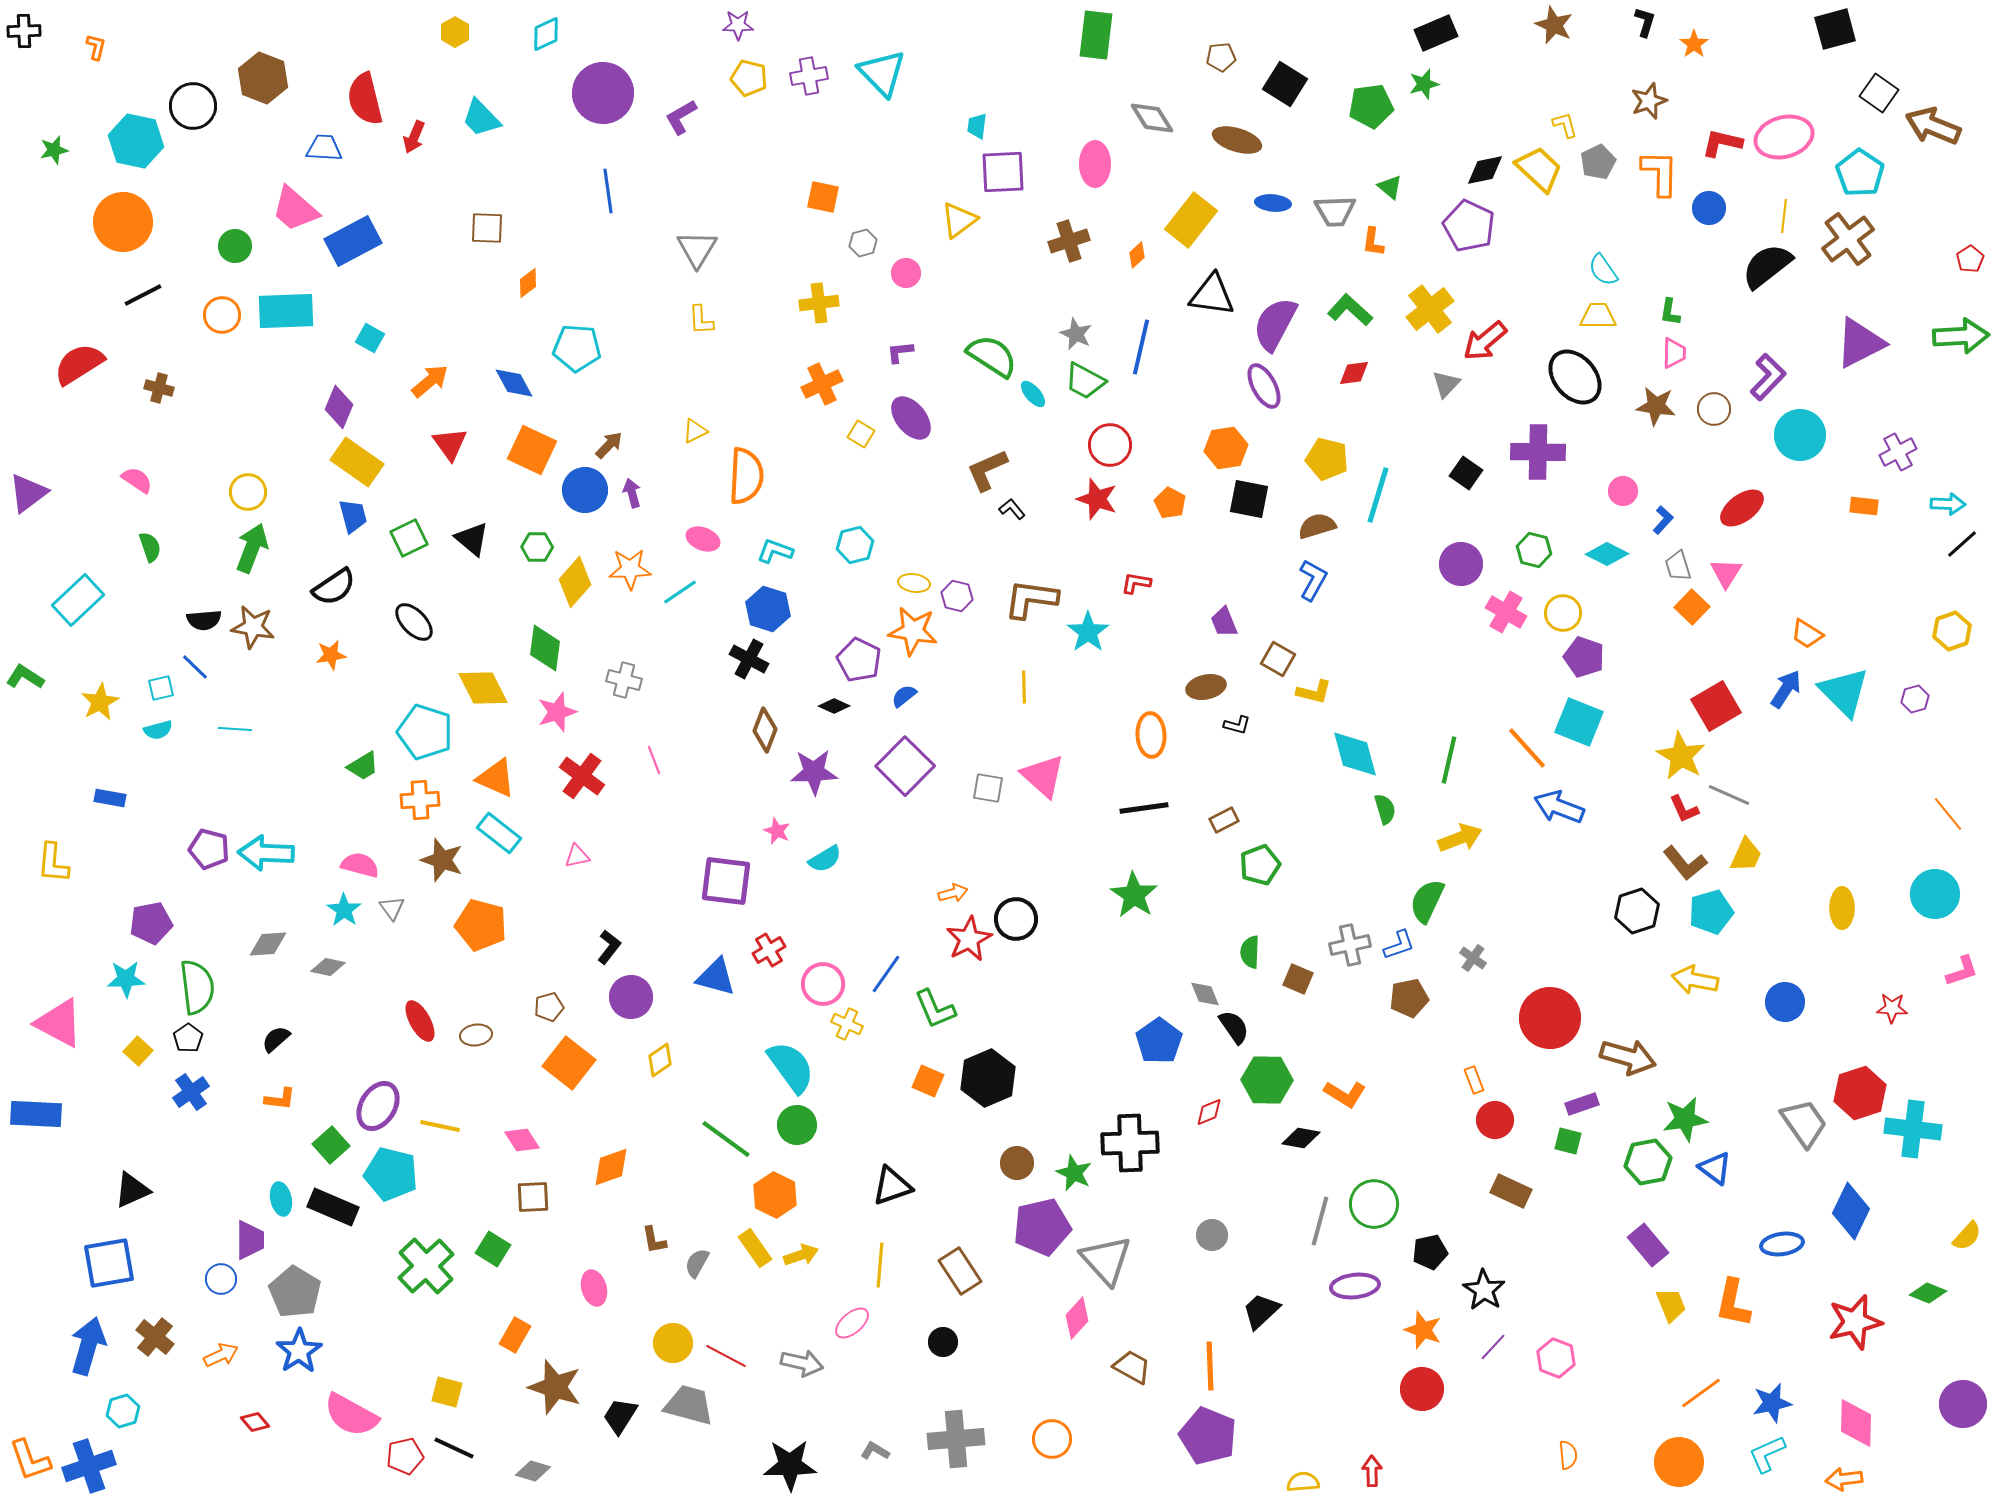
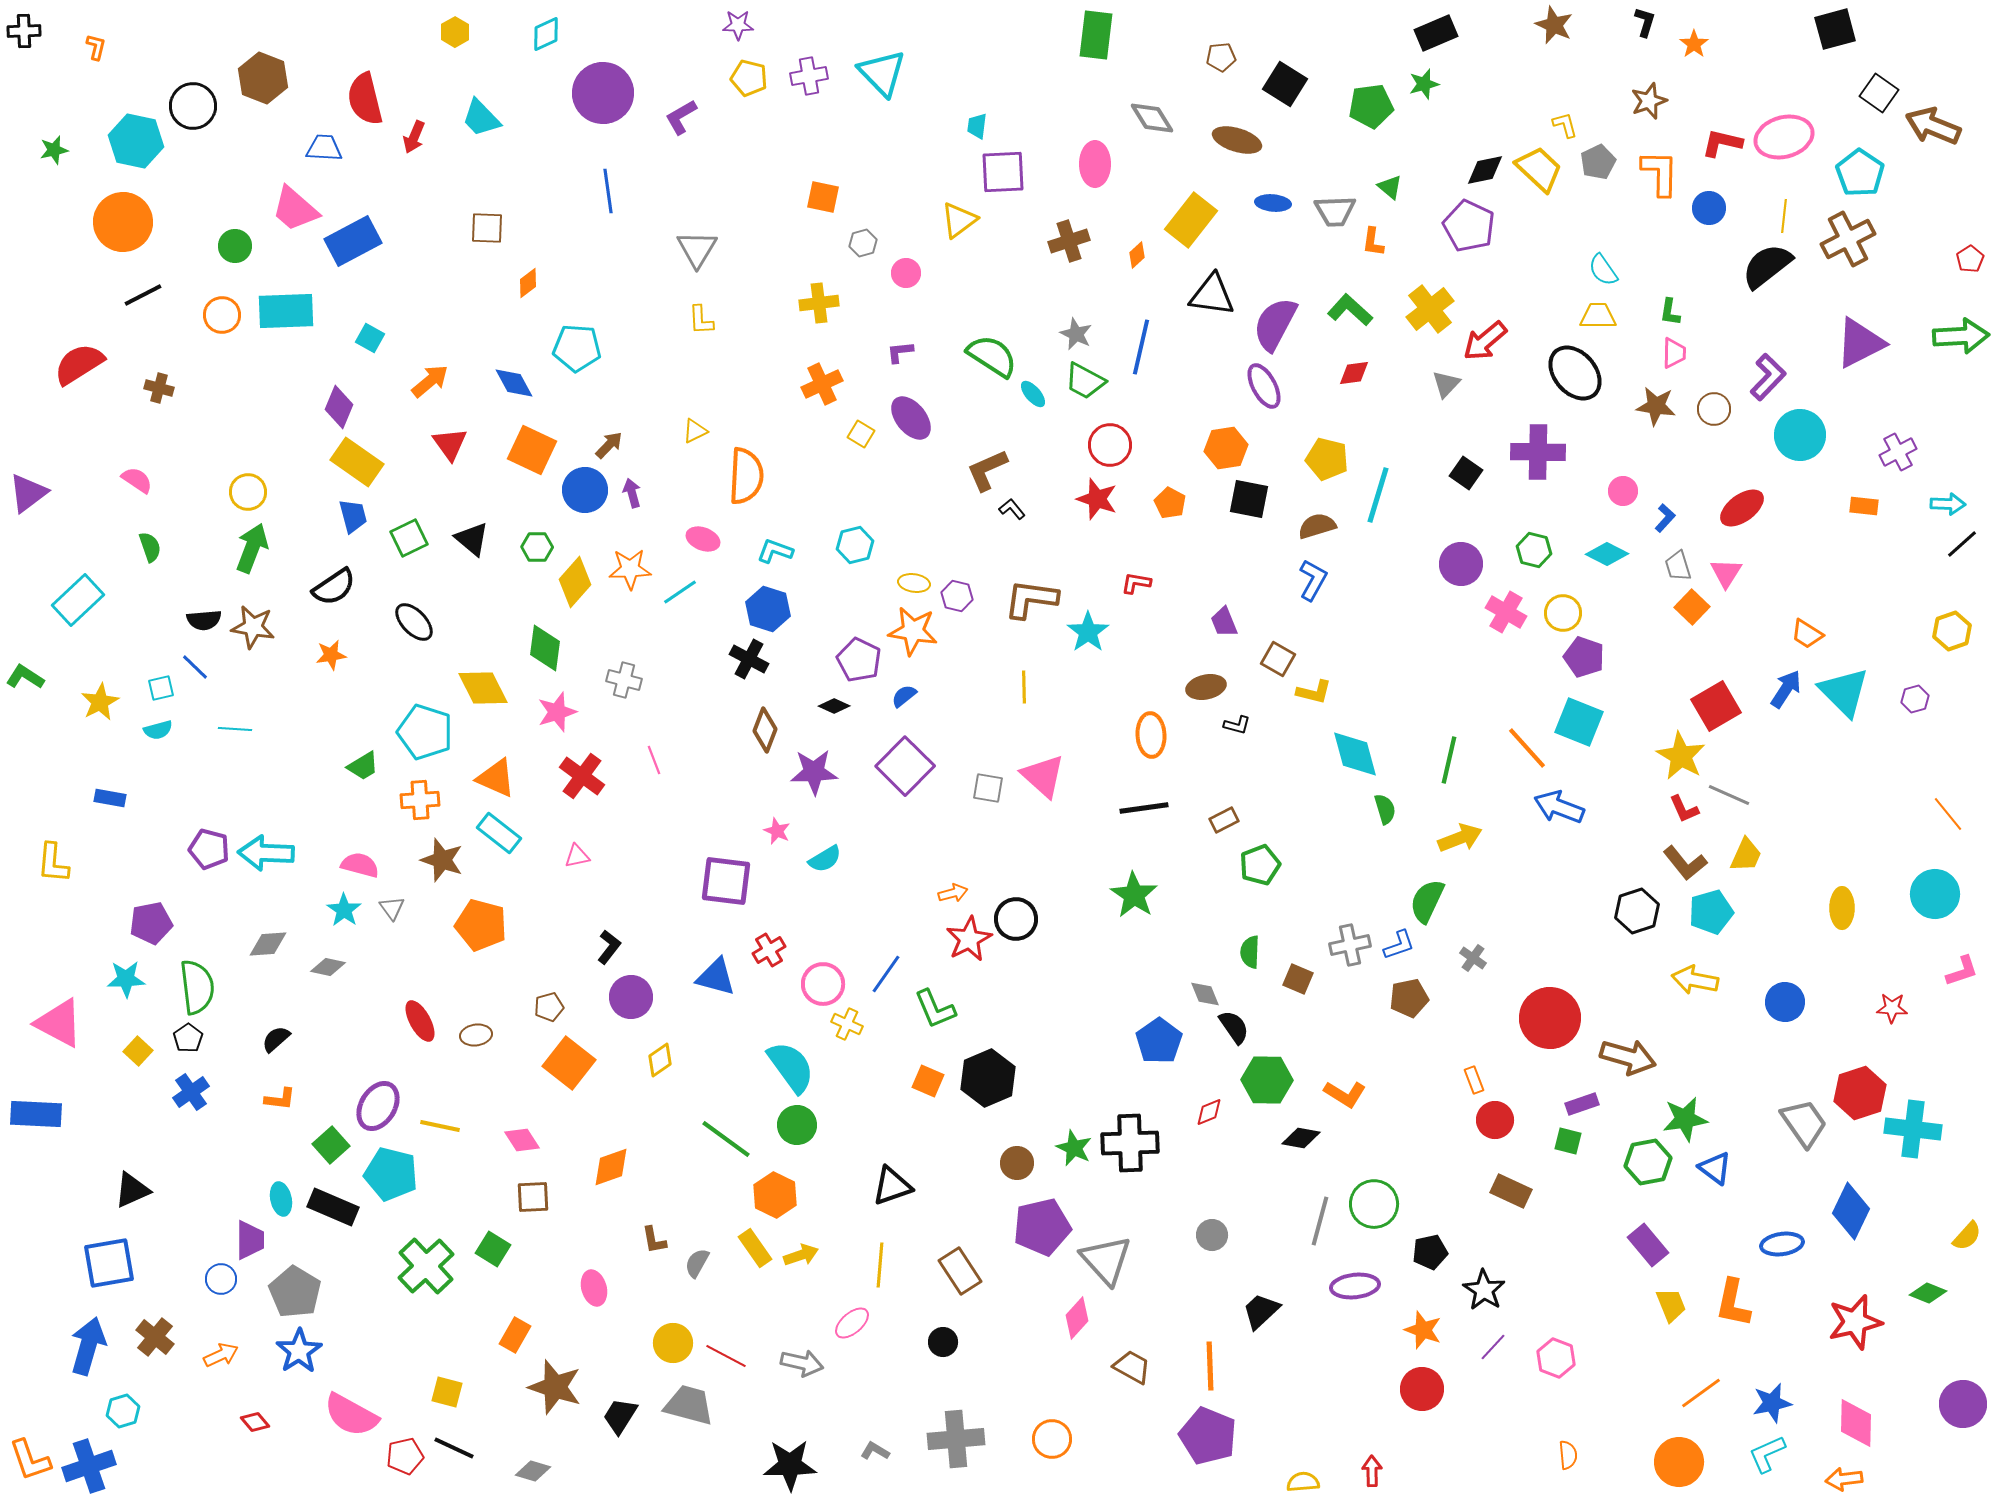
brown cross at (1848, 239): rotated 10 degrees clockwise
black ellipse at (1575, 377): moved 4 px up
blue L-shape at (1663, 520): moved 2 px right, 2 px up
green star at (1074, 1173): moved 25 px up
